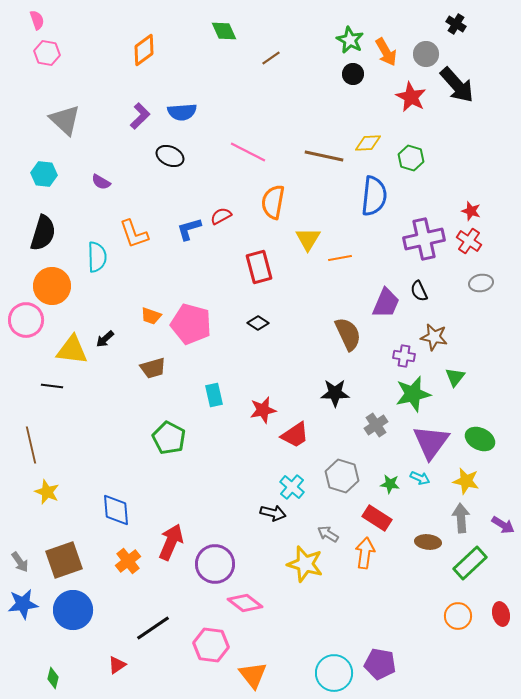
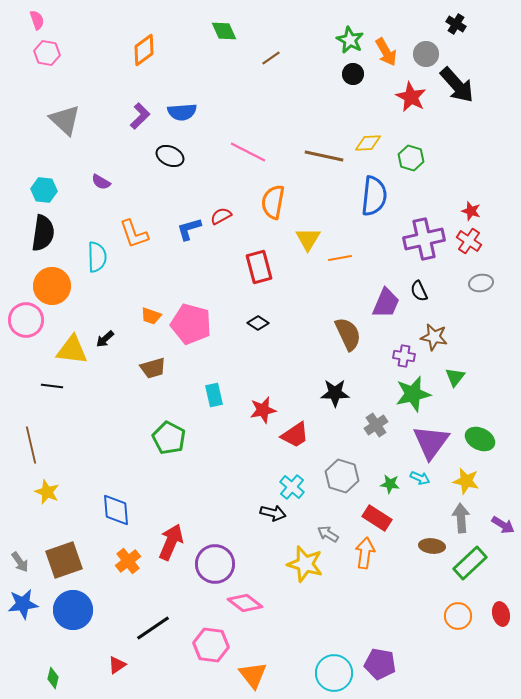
cyan hexagon at (44, 174): moved 16 px down
black semicircle at (43, 233): rotated 9 degrees counterclockwise
brown ellipse at (428, 542): moved 4 px right, 4 px down
